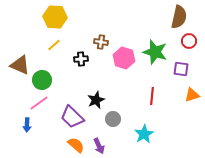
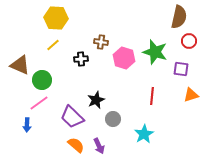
yellow hexagon: moved 1 px right, 1 px down
yellow line: moved 1 px left
orange triangle: moved 1 px left
